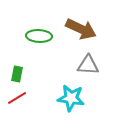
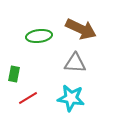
green ellipse: rotated 10 degrees counterclockwise
gray triangle: moved 13 px left, 2 px up
green rectangle: moved 3 px left
red line: moved 11 px right
